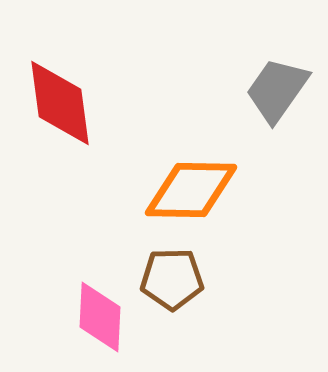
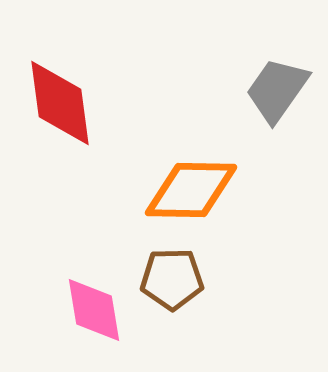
pink diamond: moved 6 px left, 7 px up; rotated 12 degrees counterclockwise
